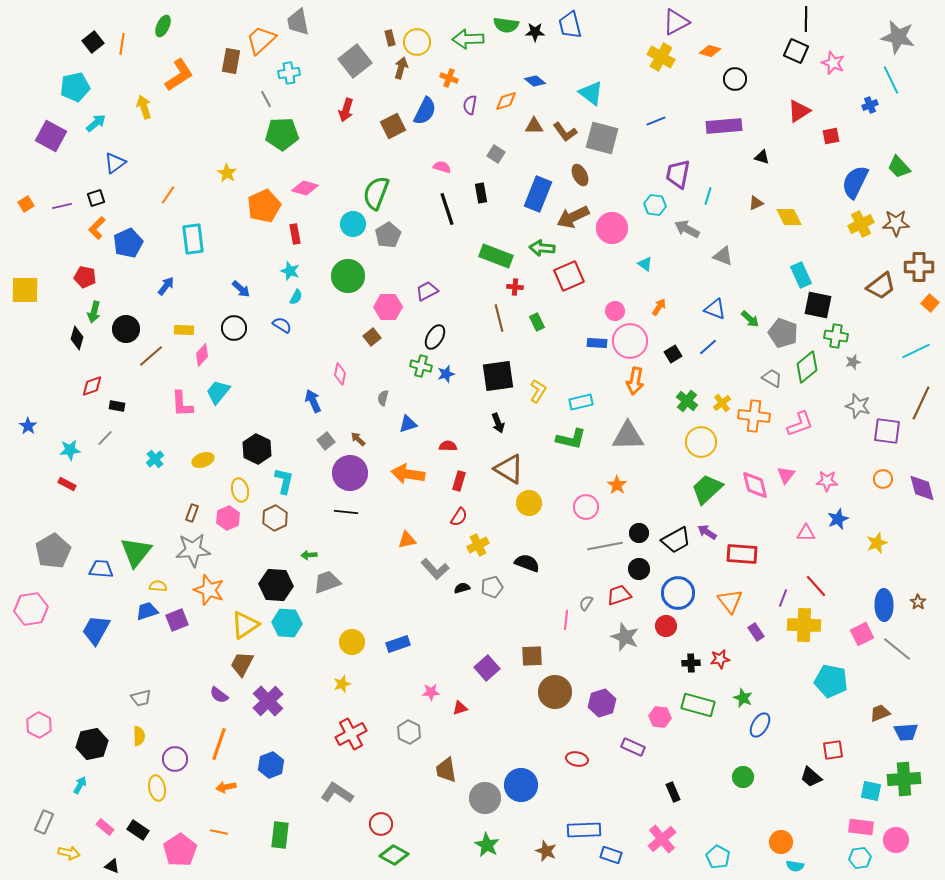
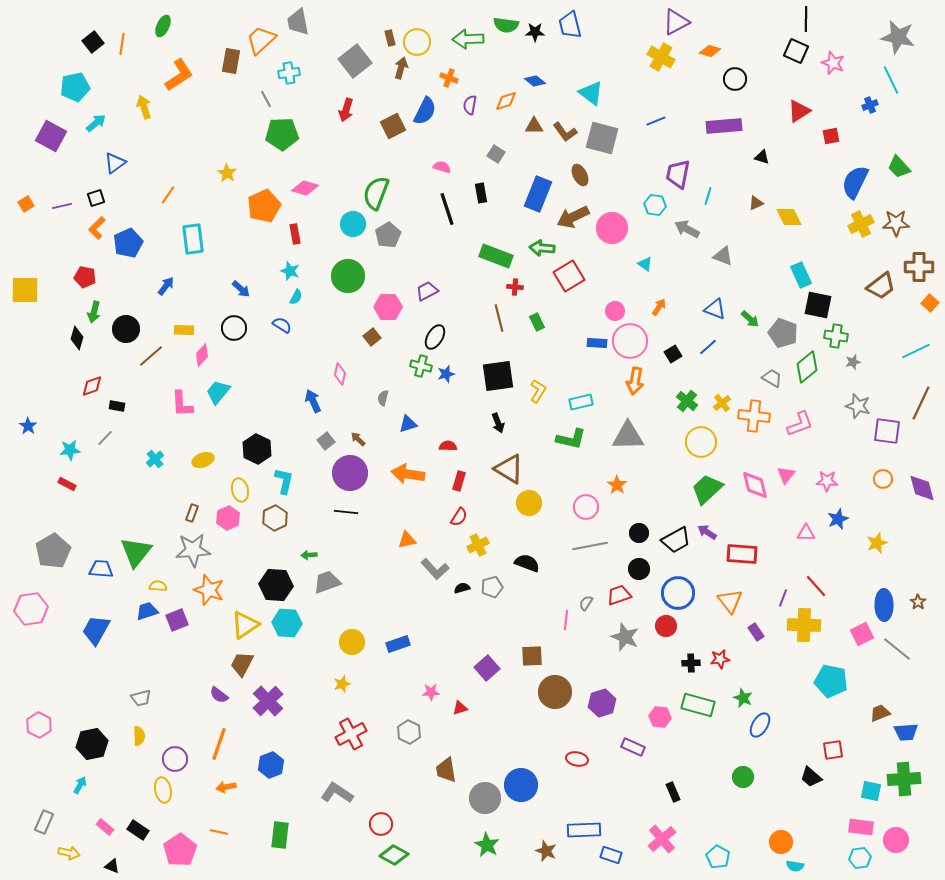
red square at (569, 276): rotated 8 degrees counterclockwise
gray line at (605, 546): moved 15 px left
yellow ellipse at (157, 788): moved 6 px right, 2 px down
